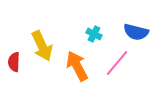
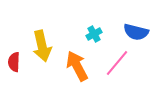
cyan cross: rotated 35 degrees clockwise
yellow arrow: rotated 12 degrees clockwise
